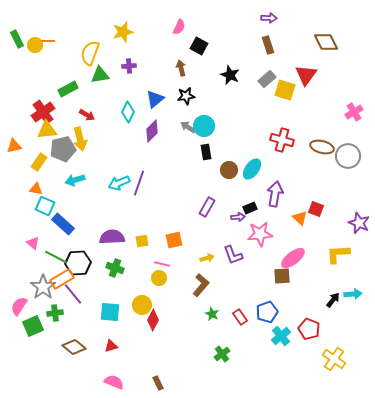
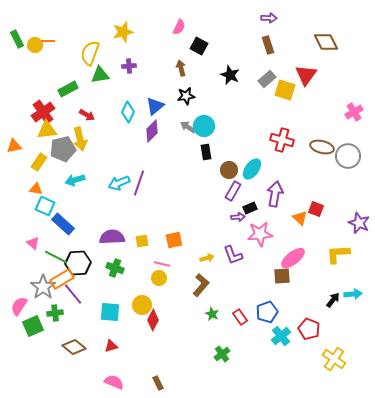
blue triangle at (155, 99): moved 7 px down
purple rectangle at (207, 207): moved 26 px right, 16 px up
